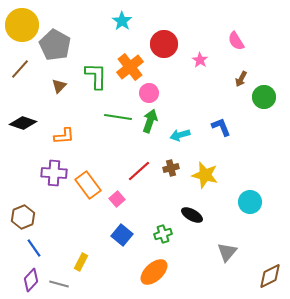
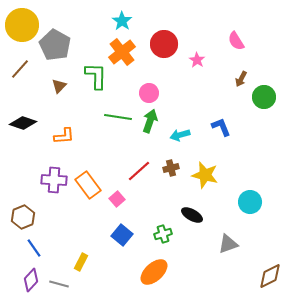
pink star: moved 3 px left
orange cross: moved 8 px left, 15 px up
purple cross: moved 7 px down
gray triangle: moved 1 px right, 8 px up; rotated 30 degrees clockwise
